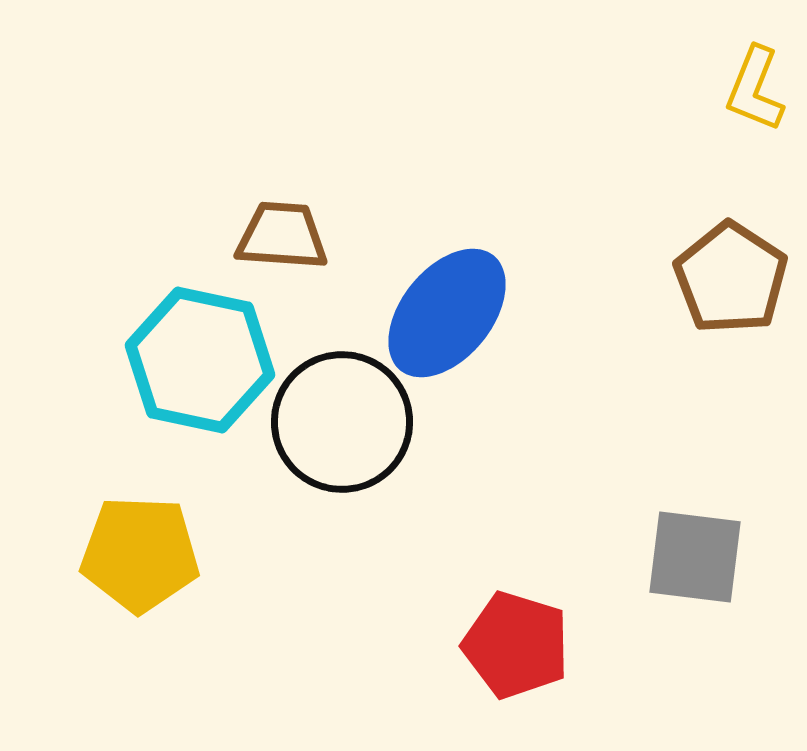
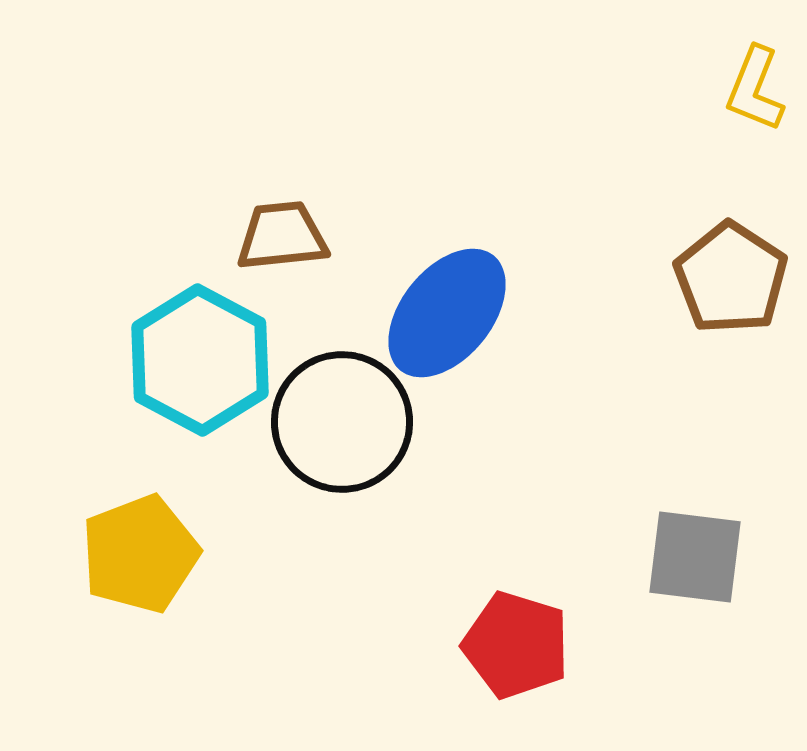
brown trapezoid: rotated 10 degrees counterclockwise
cyan hexagon: rotated 16 degrees clockwise
yellow pentagon: rotated 23 degrees counterclockwise
